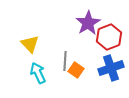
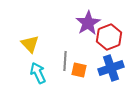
orange square: moved 3 px right; rotated 21 degrees counterclockwise
